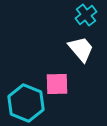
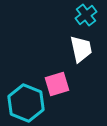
white trapezoid: rotated 28 degrees clockwise
pink square: rotated 15 degrees counterclockwise
